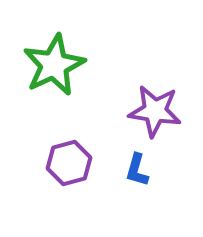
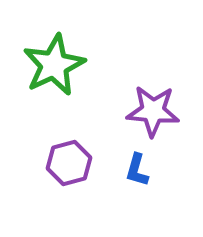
purple star: moved 2 px left; rotated 4 degrees counterclockwise
